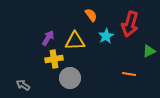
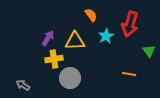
green triangle: rotated 40 degrees counterclockwise
